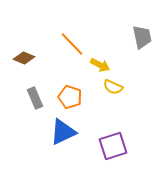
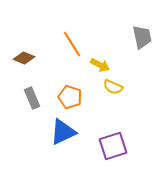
orange line: rotated 12 degrees clockwise
gray rectangle: moved 3 px left
